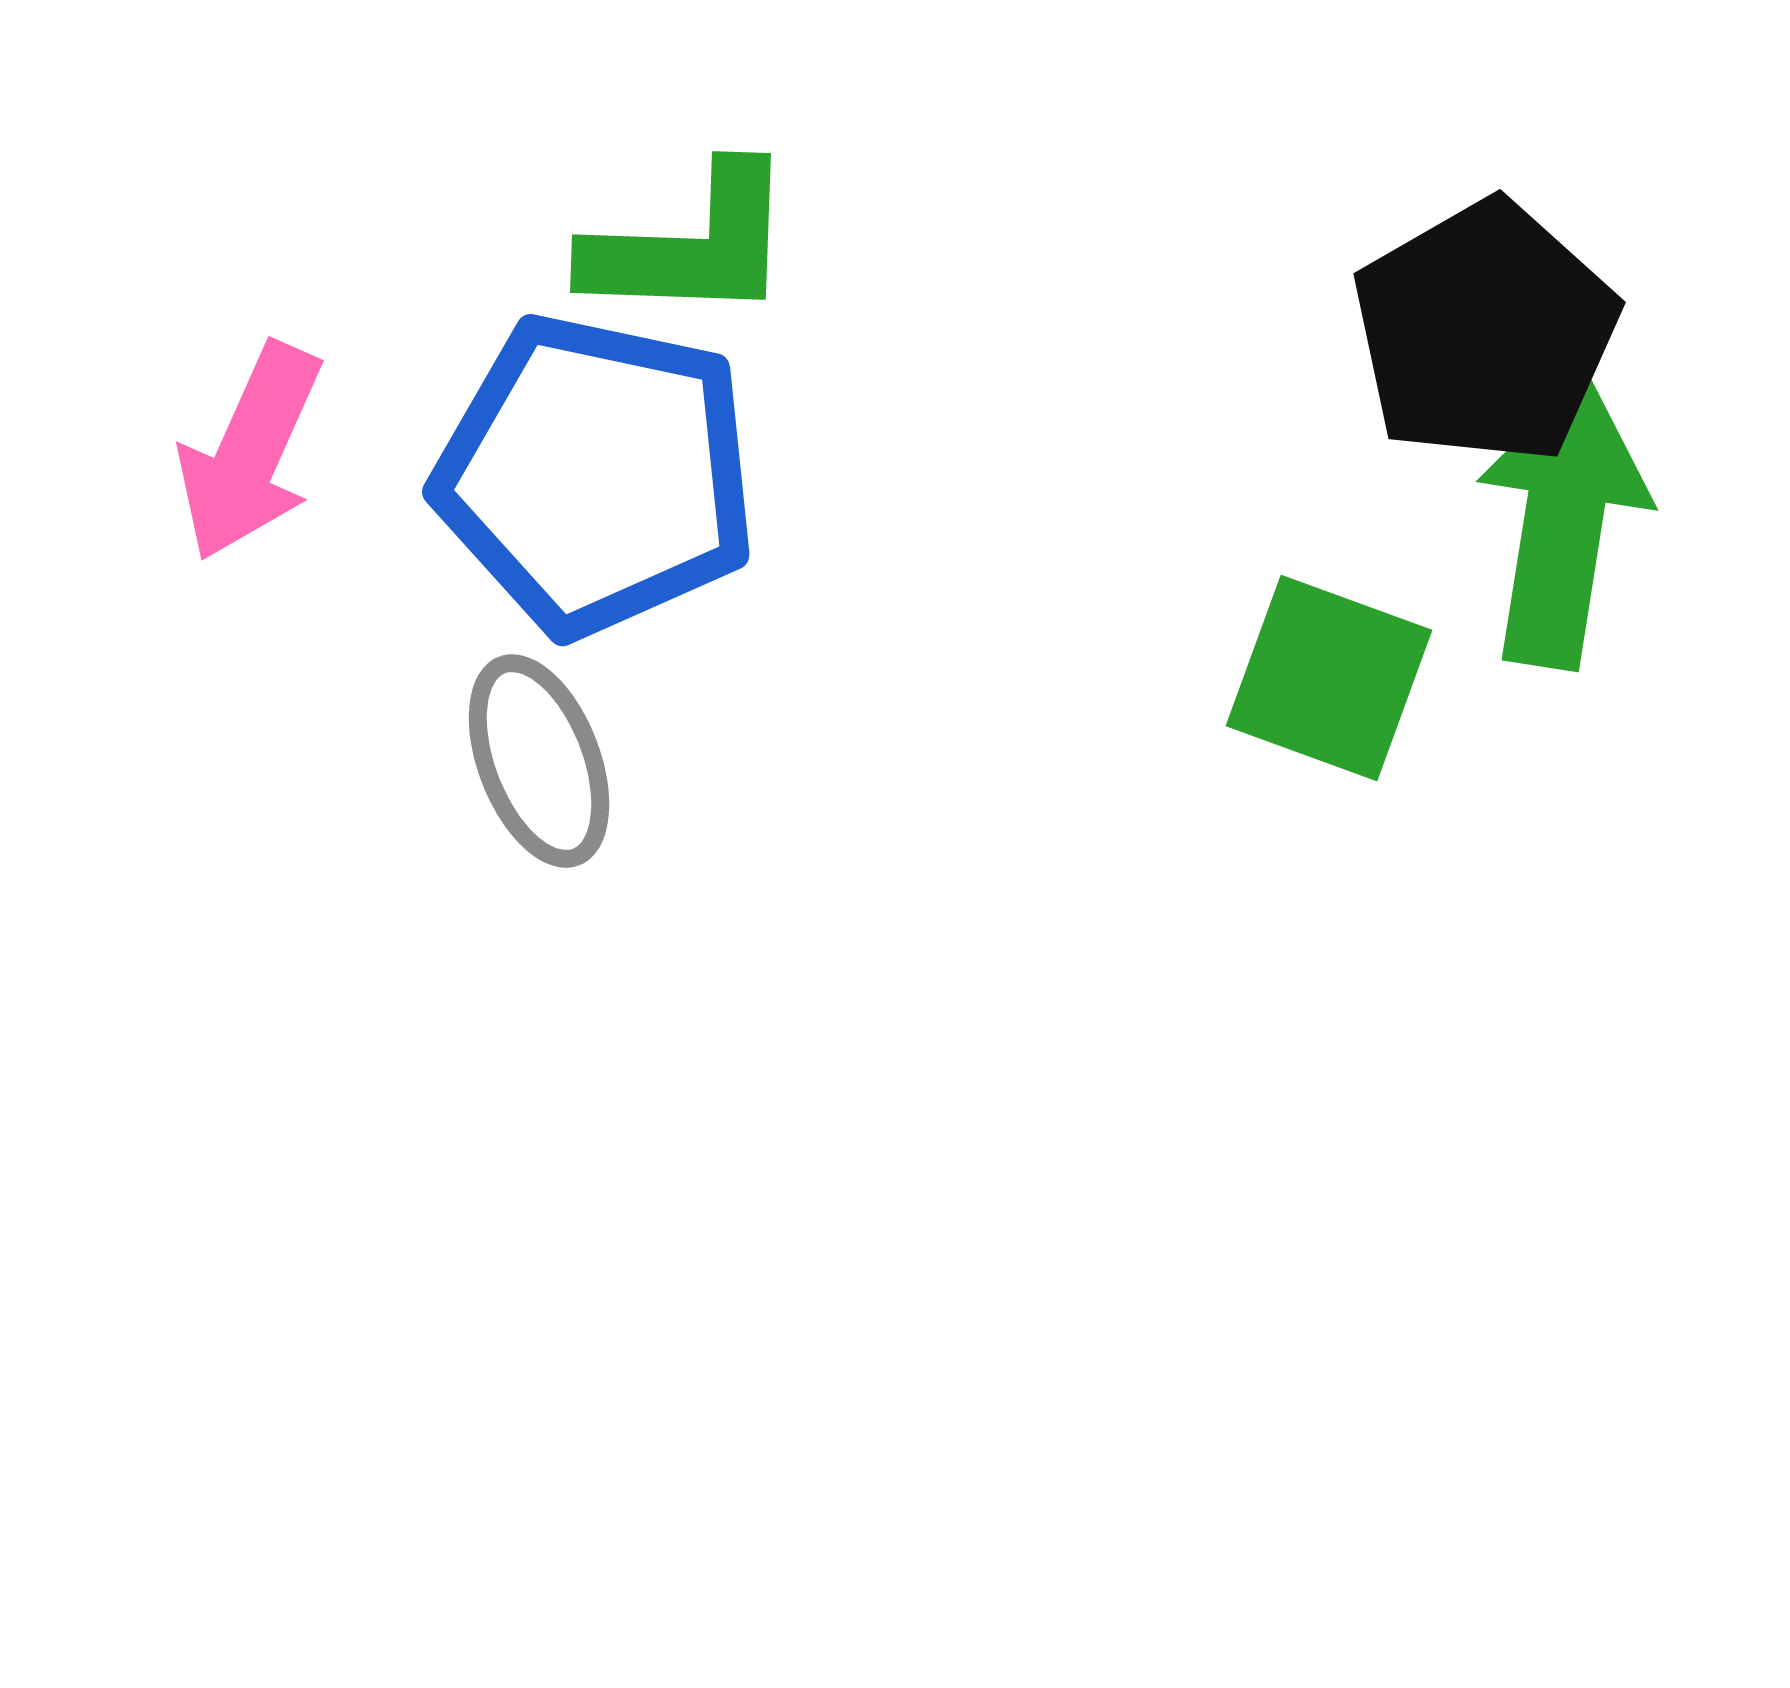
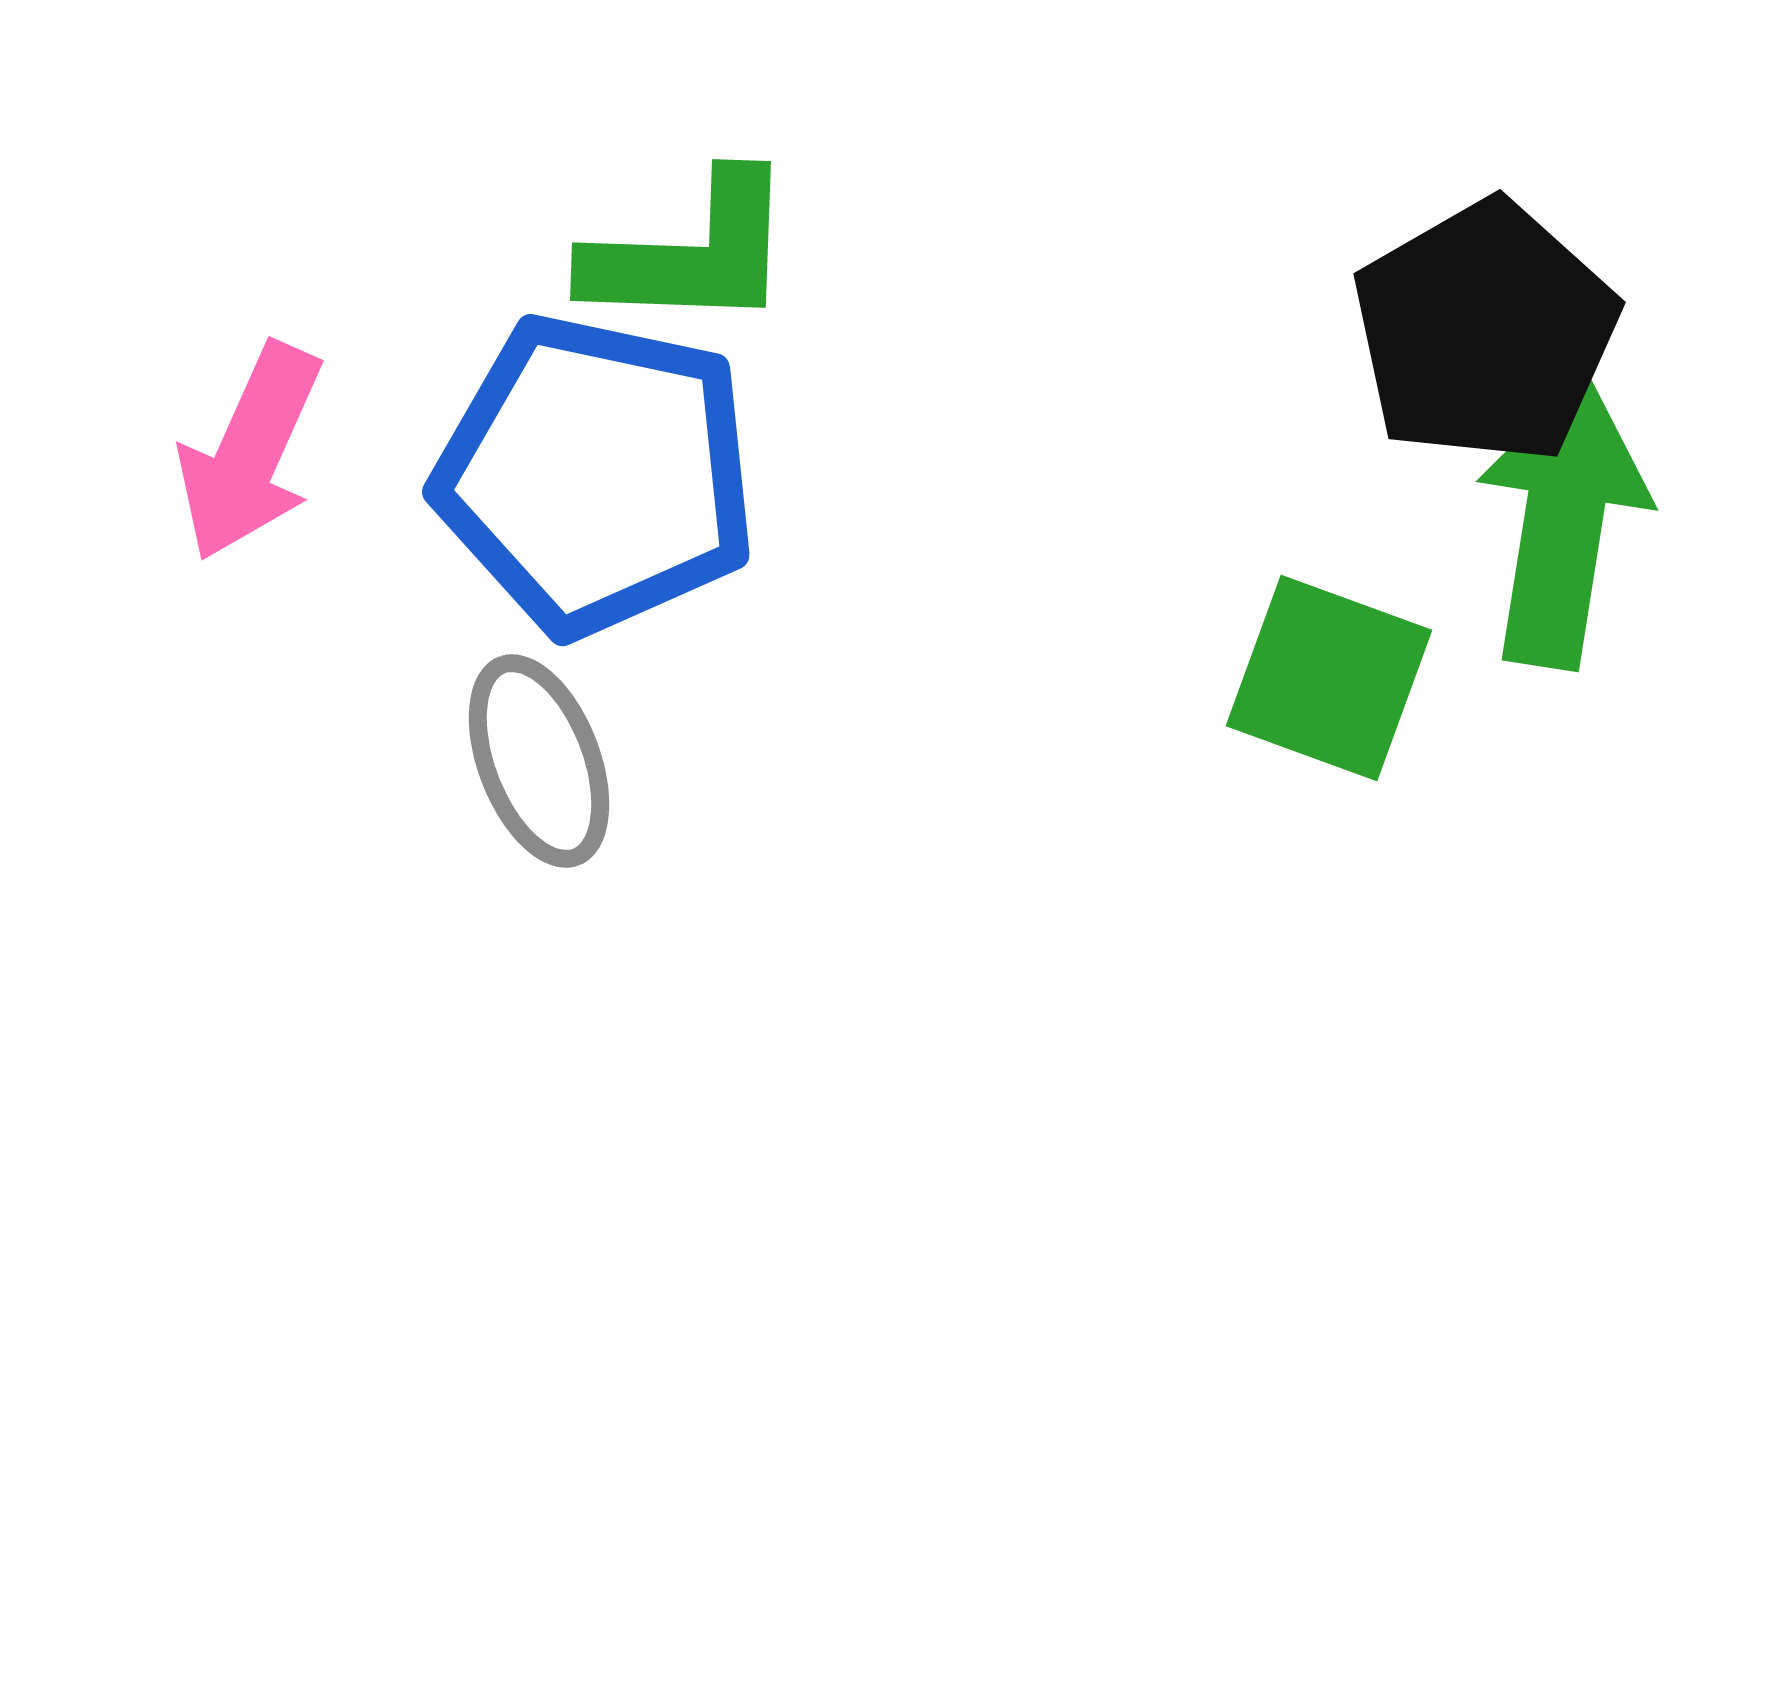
green L-shape: moved 8 px down
